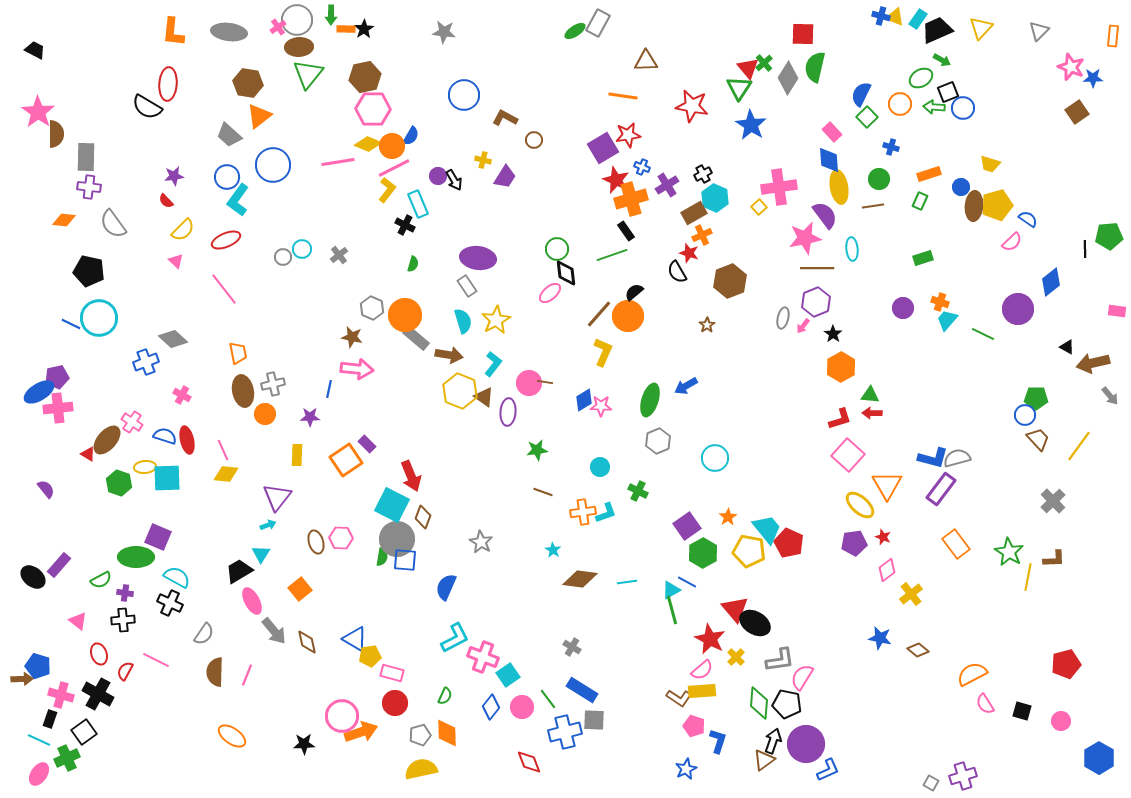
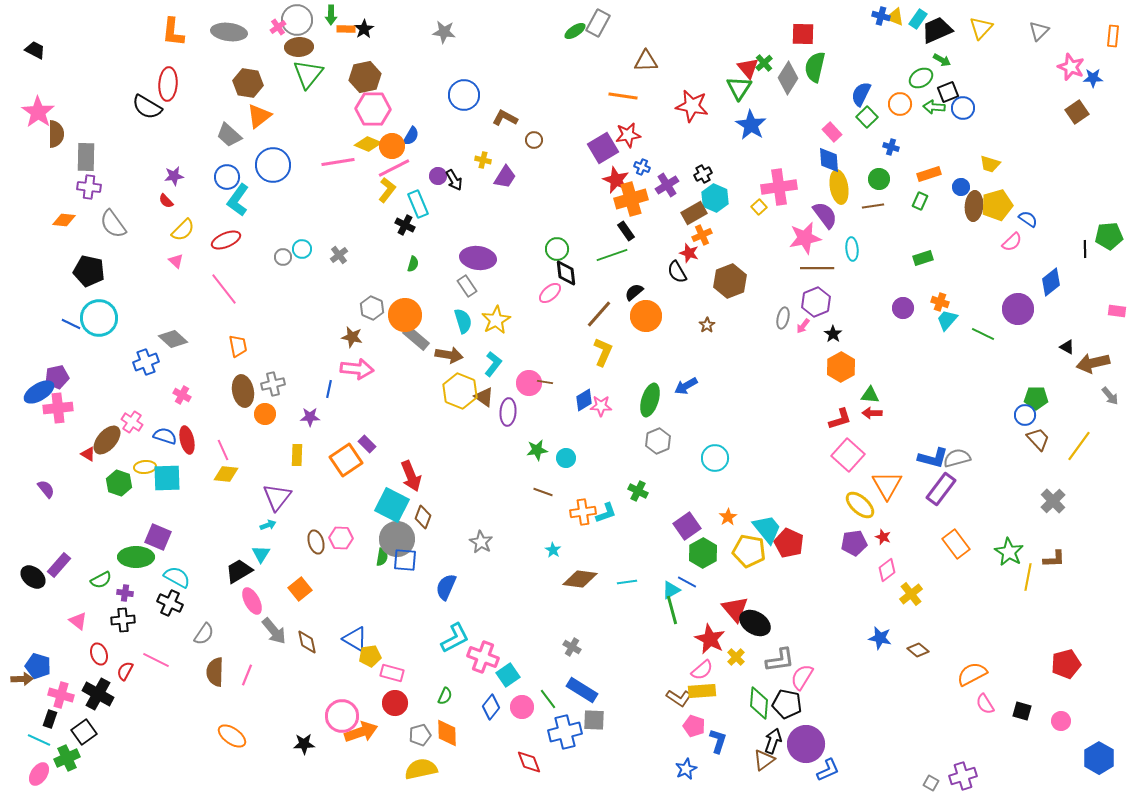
orange circle at (628, 316): moved 18 px right
orange trapezoid at (238, 353): moved 7 px up
cyan circle at (600, 467): moved 34 px left, 9 px up
